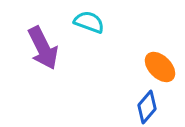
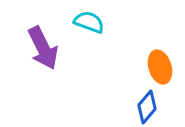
orange ellipse: rotated 28 degrees clockwise
